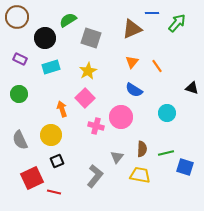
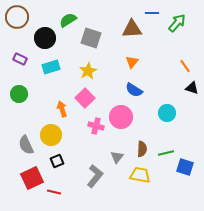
brown triangle: rotated 20 degrees clockwise
orange line: moved 28 px right
gray semicircle: moved 6 px right, 5 px down
